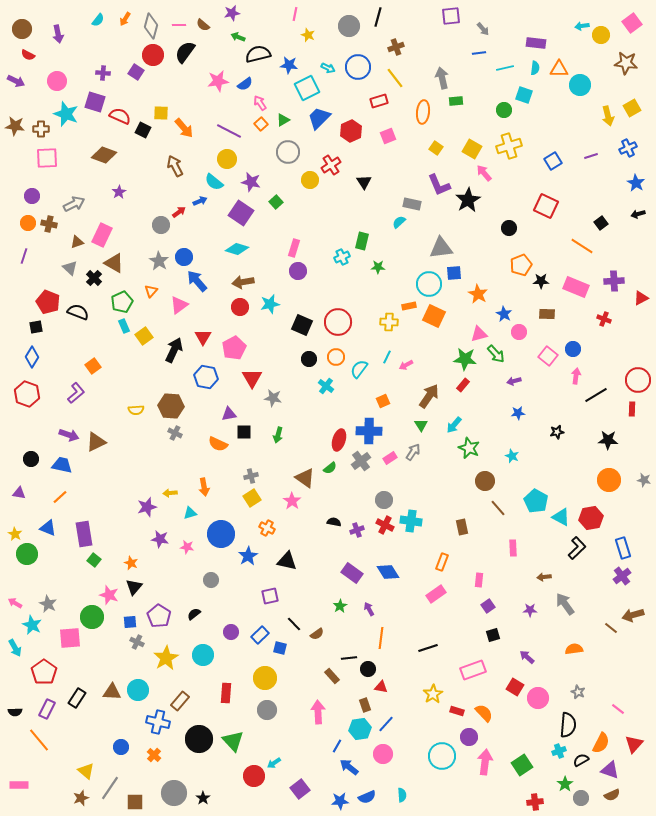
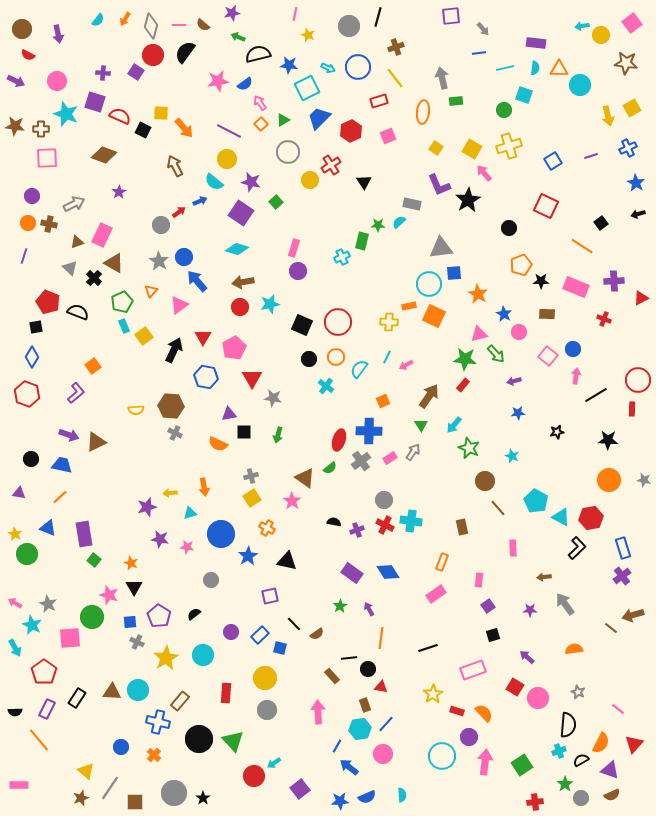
green star at (378, 267): moved 42 px up
black triangle at (134, 587): rotated 12 degrees counterclockwise
